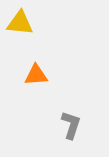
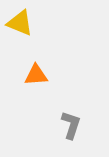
yellow triangle: rotated 16 degrees clockwise
